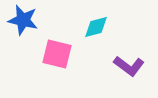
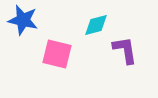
cyan diamond: moved 2 px up
purple L-shape: moved 4 px left, 16 px up; rotated 136 degrees counterclockwise
